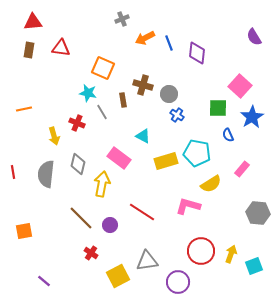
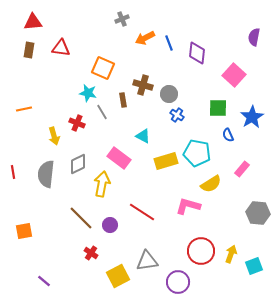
purple semicircle at (254, 37): rotated 42 degrees clockwise
pink square at (240, 86): moved 6 px left, 11 px up
gray diamond at (78, 164): rotated 50 degrees clockwise
